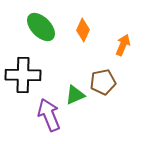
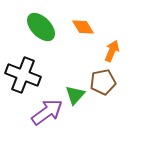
orange diamond: moved 3 px up; rotated 55 degrees counterclockwise
orange arrow: moved 11 px left, 6 px down
black cross: rotated 20 degrees clockwise
green triangle: rotated 25 degrees counterclockwise
purple arrow: moved 2 px left, 3 px up; rotated 76 degrees clockwise
